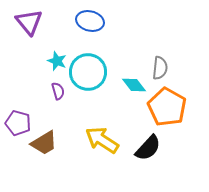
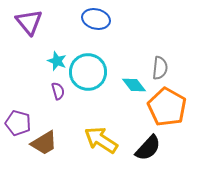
blue ellipse: moved 6 px right, 2 px up
yellow arrow: moved 1 px left
